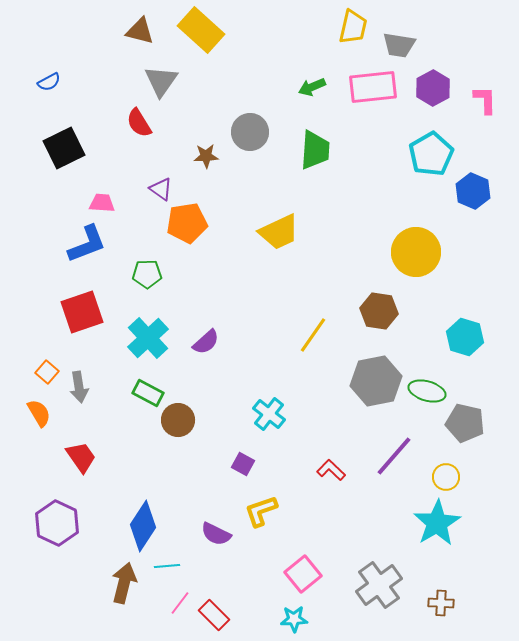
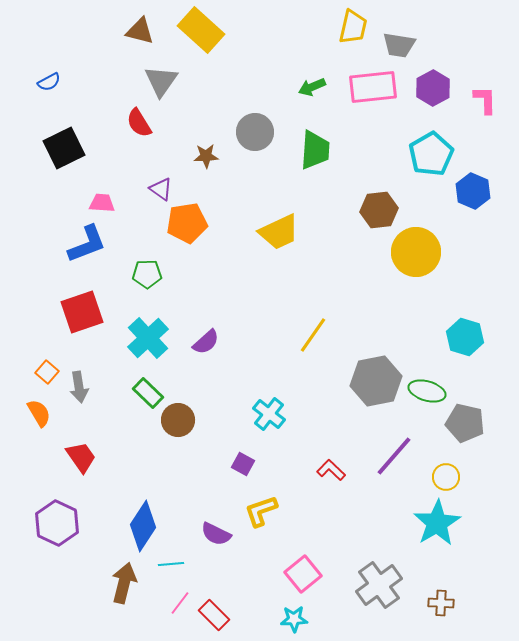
gray circle at (250, 132): moved 5 px right
brown hexagon at (379, 311): moved 101 px up; rotated 15 degrees counterclockwise
green rectangle at (148, 393): rotated 16 degrees clockwise
cyan line at (167, 566): moved 4 px right, 2 px up
